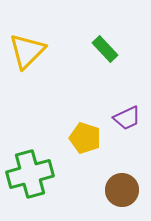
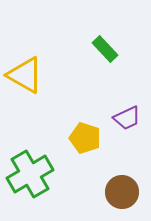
yellow triangle: moved 2 px left, 24 px down; rotated 45 degrees counterclockwise
green cross: rotated 15 degrees counterclockwise
brown circle: moved 2 px down
